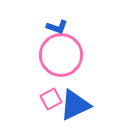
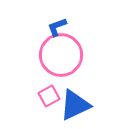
blue L-shape: rotated 140 degrees clockwise
pink square: moved 2 px left, 3 px up
